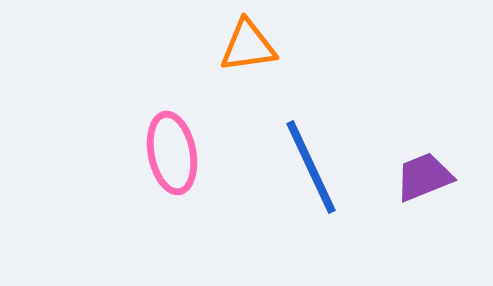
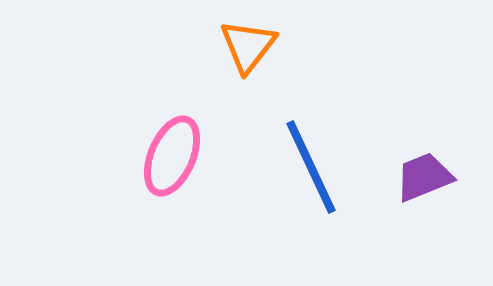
orange triangle: rotated 44 degrees counterclockwise
pink ellipse: moved 3 px down; rotated 34 degrees clockwise
